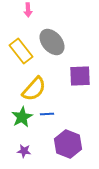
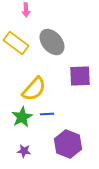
pink arrow: moved 2 px left
yellow rectangle: moved 5 px left, 8 px up; rotated 15 degrees counterclockwise
